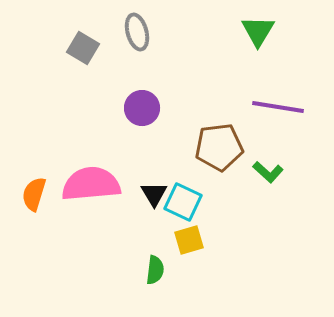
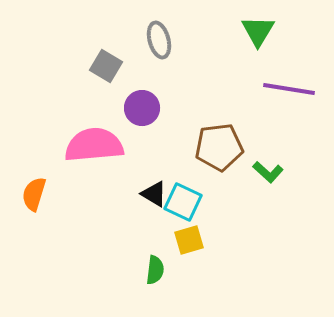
gray ellipse: moved 22 px right, 8 px down
gray square: moved 23 px right, 18 px down
purple line: moved 11 px right, 18 px up
pink semicircle: moved 3 px right, 39 px up
black triangle: rotated 28 degrees counterclockwise
